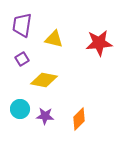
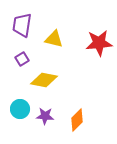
orange diamond: moved 2 px left, 1 px down
